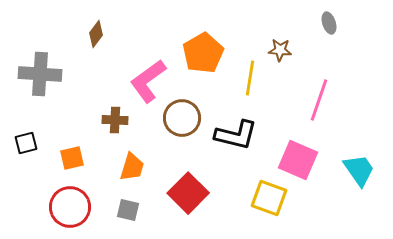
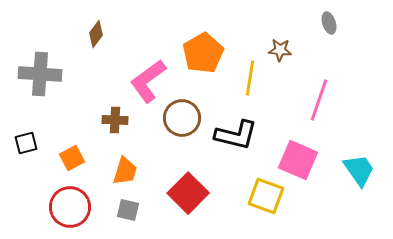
orange square: rotated 15 degrees counterclockwise
orange trapezoid: moved 7 px left, 4 px down
yellow square: moved 3 px left, 2 px up
